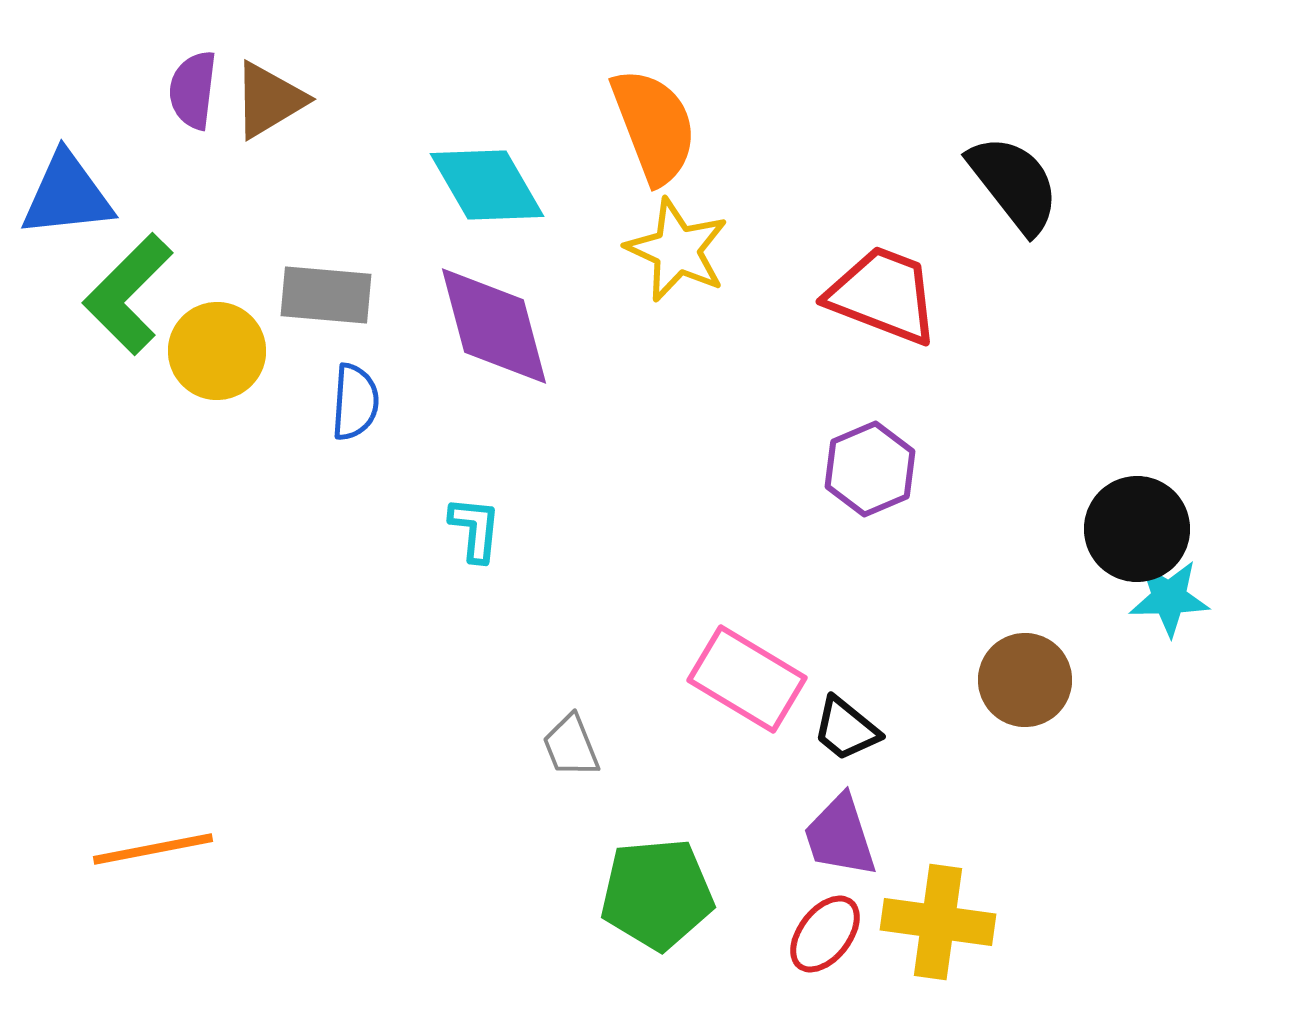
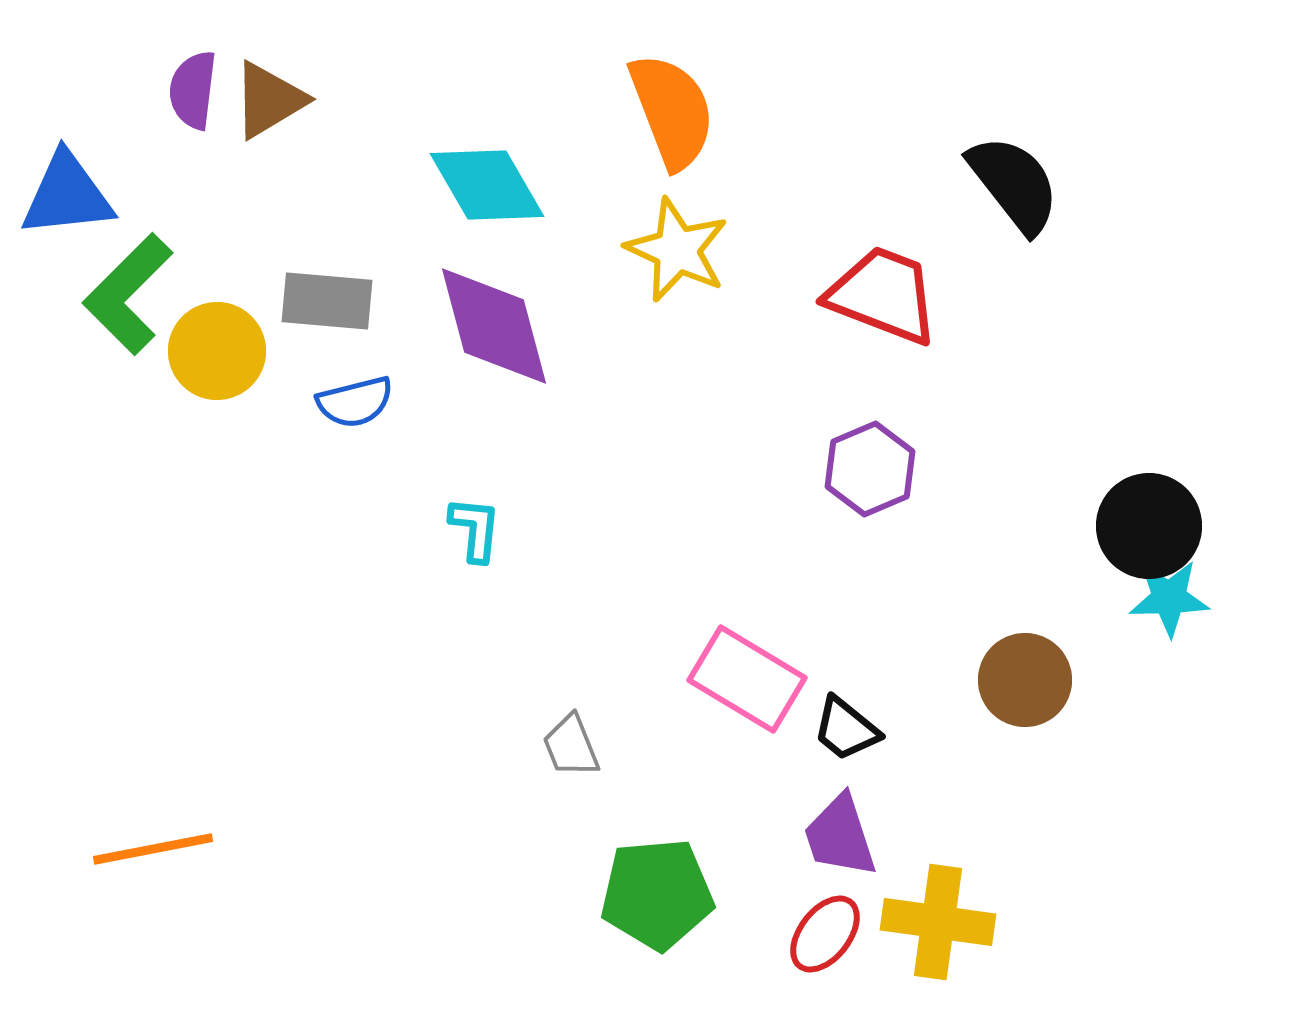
orange semicircle: moved 18 px right, 15 px up
gray rectangle: moved 1 px right, 6 px down
blue semicircle: rotated 72 degrees clockwise
black circle: moved 12 px right, 3 px up
